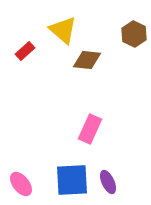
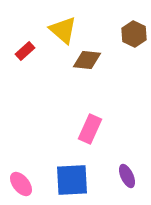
purple ellipse: moved 19 px right, 6 px up
